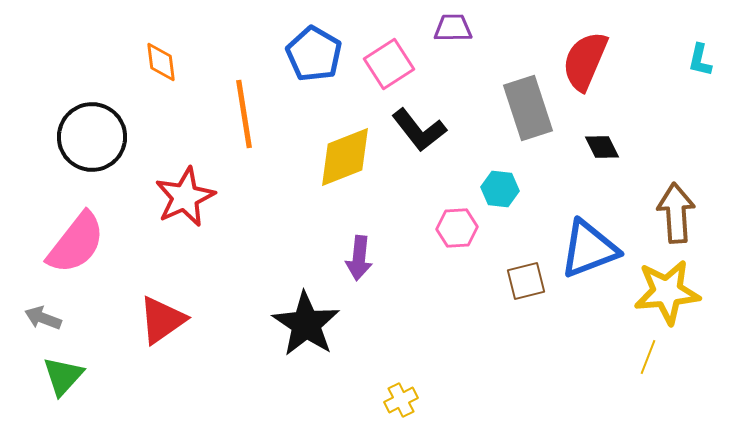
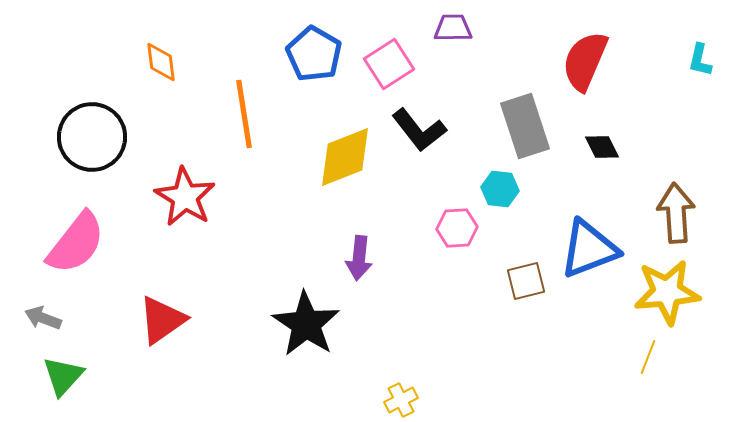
gray rectangle: moved 3 px left, 18 px down
red star: rotated 16 degrees counterclockwise
